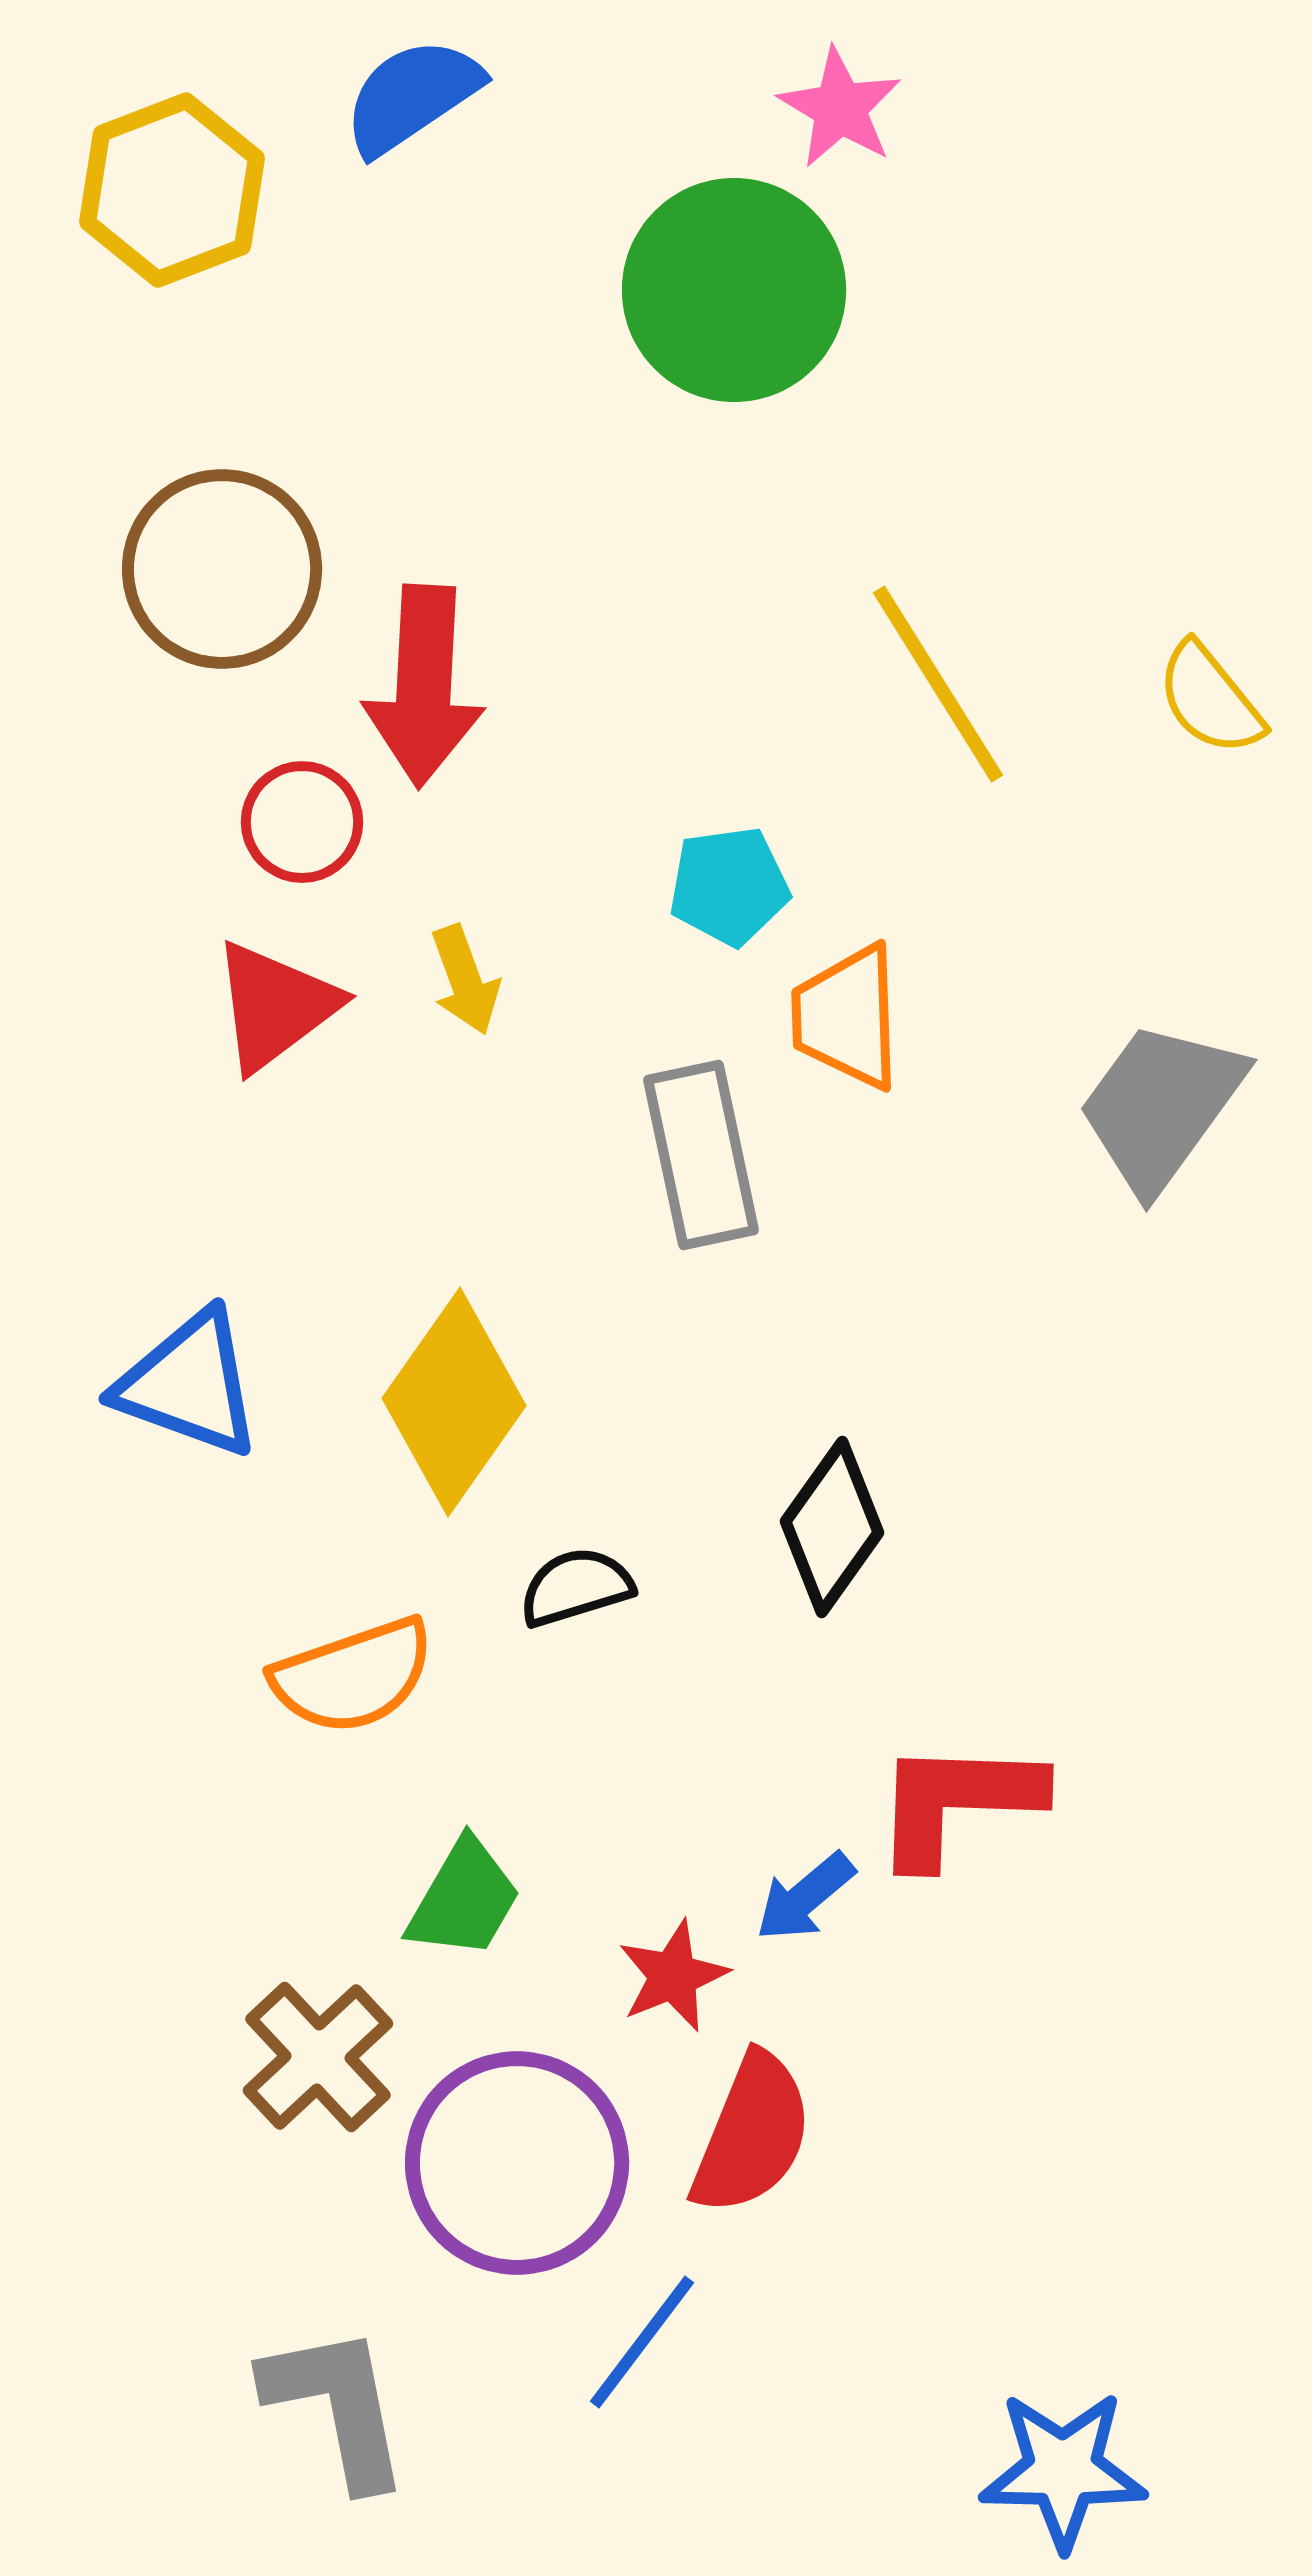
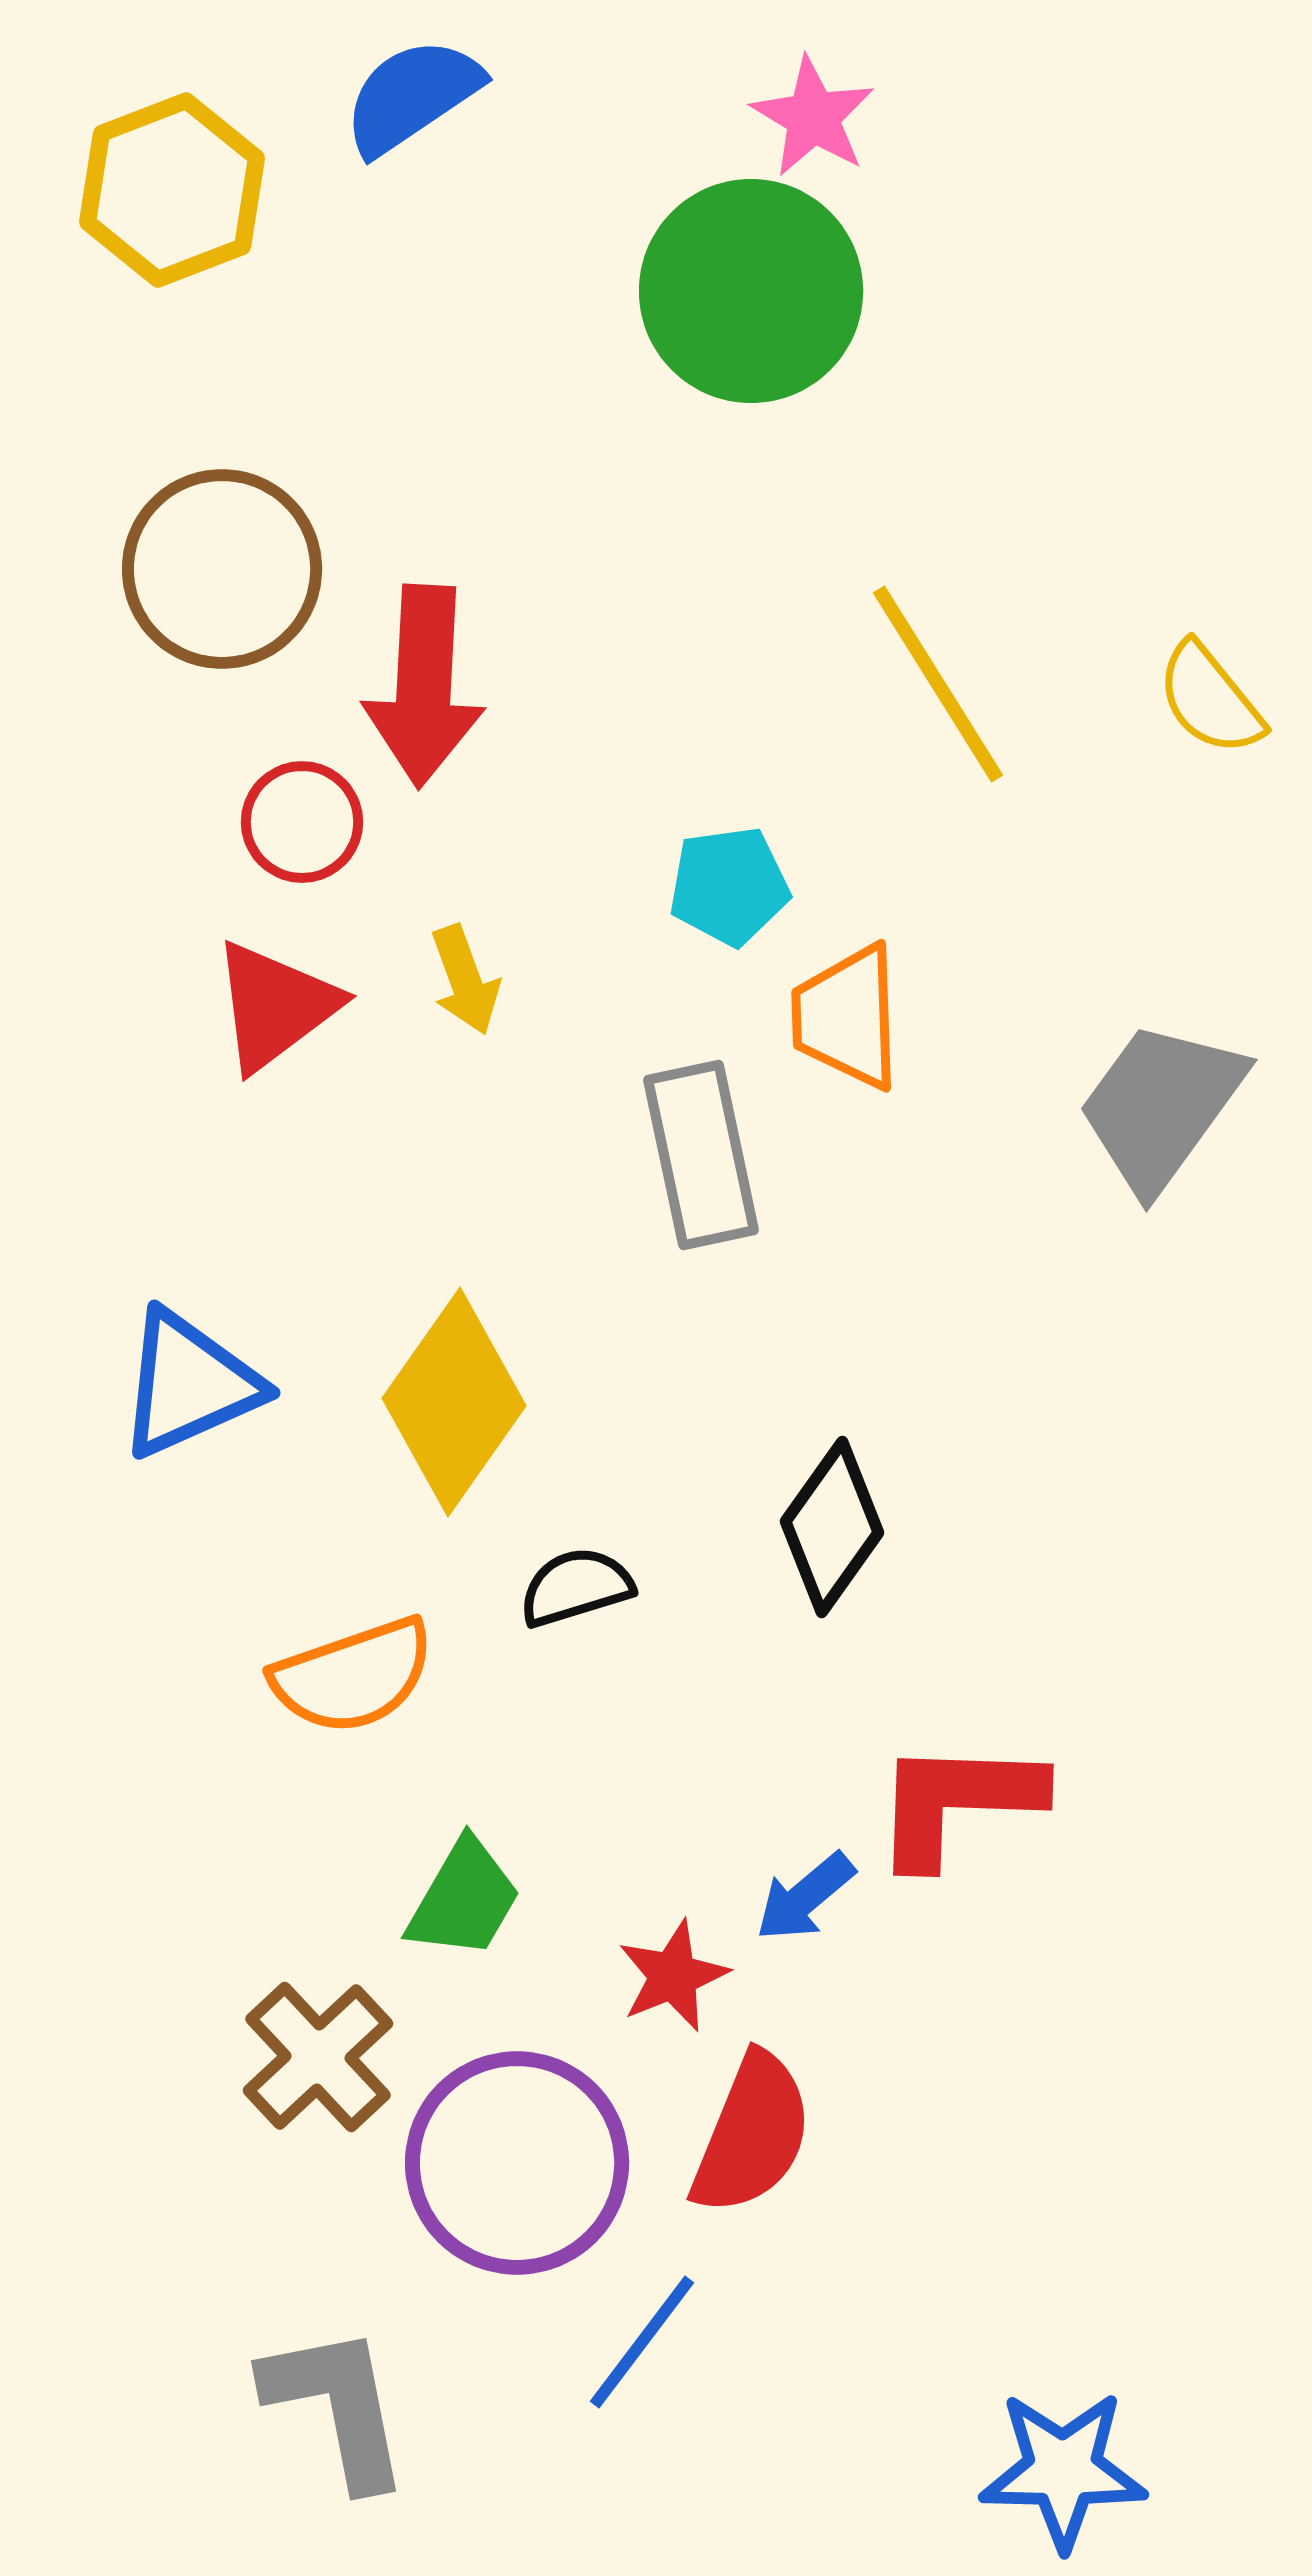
pink star: moved 27 px left, 9 px down
green circle: moved 17 px right, 1 px down
blue triangle: rotated 44 degrees counterclockwise
